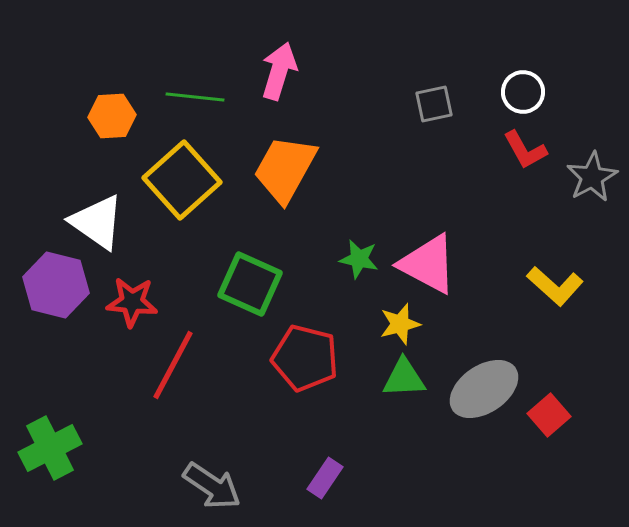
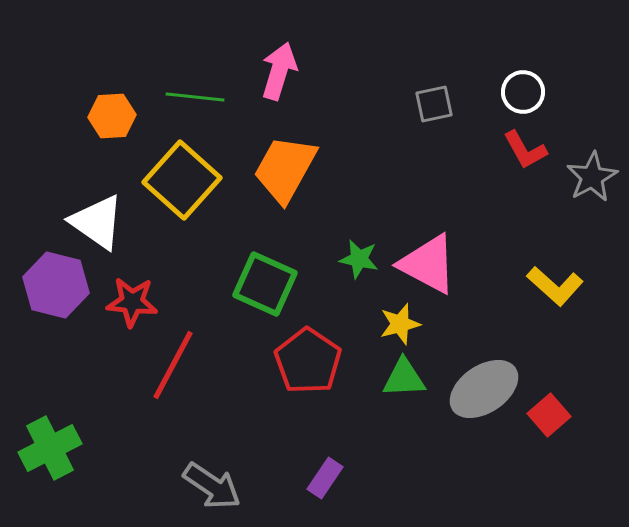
yellow square: rotated 6 degrees counterclockwise
green square: moved 15 px right
red pentagon: moved 3 px right, 3 px down; rotated 20 degrees clockwise
